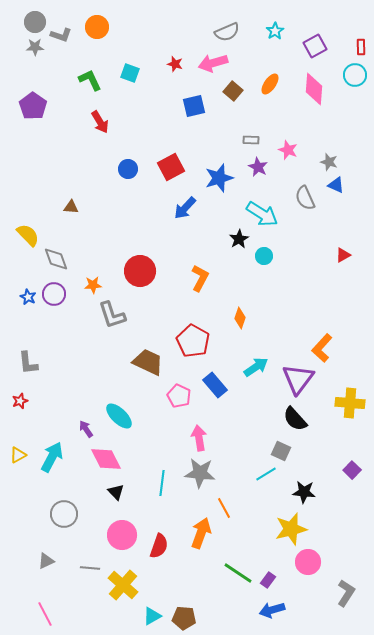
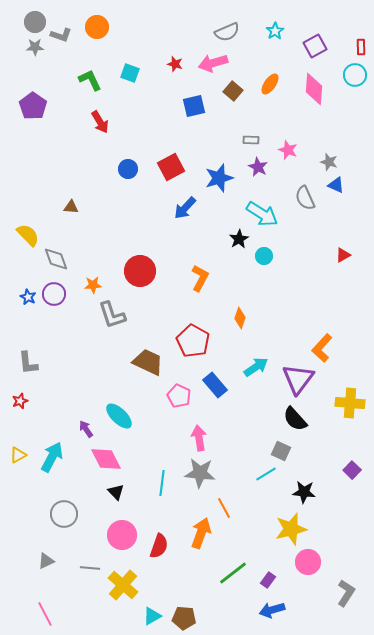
green line at (238, 573): moved 5 px left; rotated 72 degrees counterclockwise
